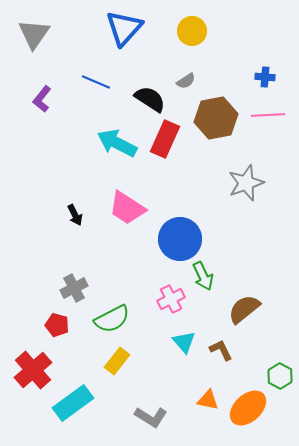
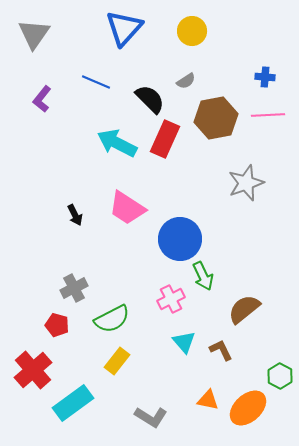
black semicircle: rotated 12 degrees clockwise
